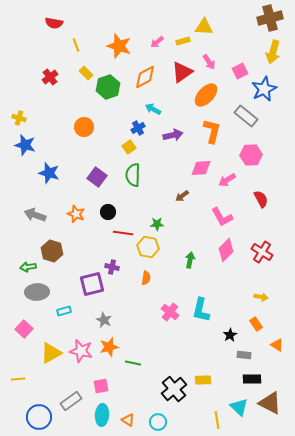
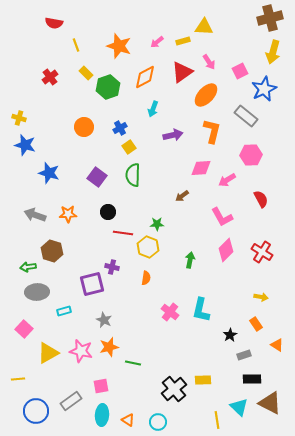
cyan arrow at (153, 109): rotated 98 degrees counterclockwise
blue cross at (138, 128): moved 18 px left
orange star at (76, 214): moved 8 px left; rotated 24 degrees counterclockwise
yellow hexagon at (148, 247): rotated 10 degrees clockwise
yellow triangle at (51, 353): moved 3 px left
gray rectangle at (244, 355): rotated 24 degrees counterclockwise
blue circle at (39, 417): moved 3 px left, 6 px up
